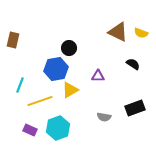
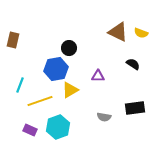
black rectangle: rotated 12 degrees clockwise
cyan hexagon: moved 1 px up
